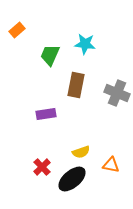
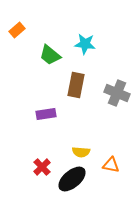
green trapezoid: rotated 75 degrees counterclockwise
yellow semicircle: rotated 24 degrees clockwise
